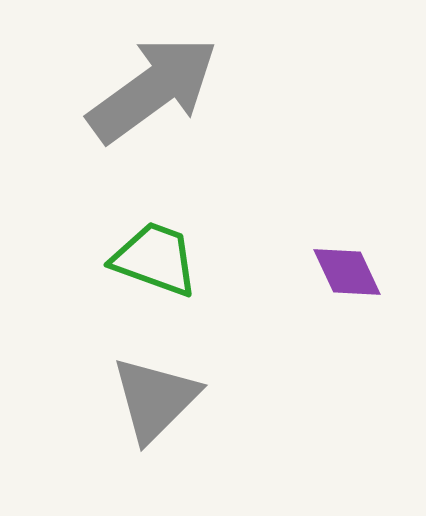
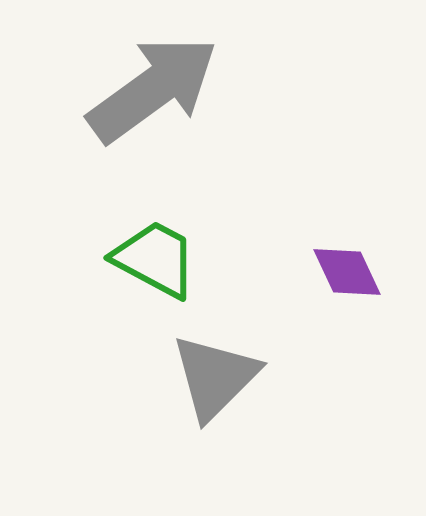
green trapezoid: rotated 8 degrees clockwise
gray triangle: moved 60 px right, 22 px up
